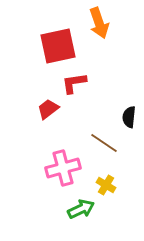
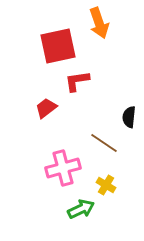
red L-shape: moved 3 px right, 2 px up
red trapezoid: moved 2 px left, 1 px up
